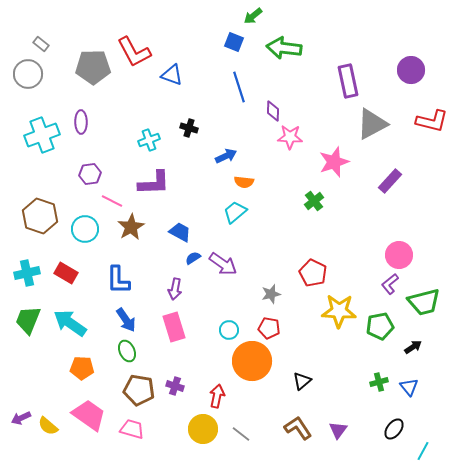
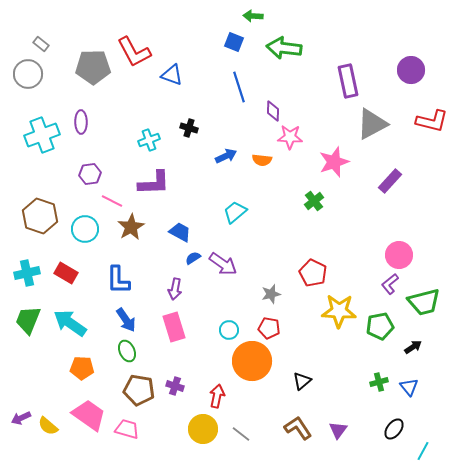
green arrow at (253, 16): rotated 42 degrees clockwise
orange semicircle at (244, 182): moved 18 px right, 22 px up
pink trapezoid at (132, 429): moved 5 px left
